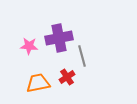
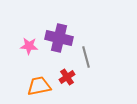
purple cross: rotated 24 degrees clockwise
gray line: moved 4 px right, 1 px down
orange trapezoid: moved 1 px right, 3 px down
